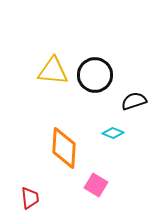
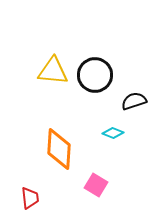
orange diamond: moved 5 px left, 1 px down
